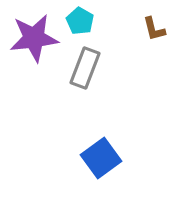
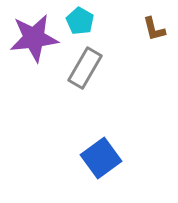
gray rectangle: rotated 9 degrees clockwise
